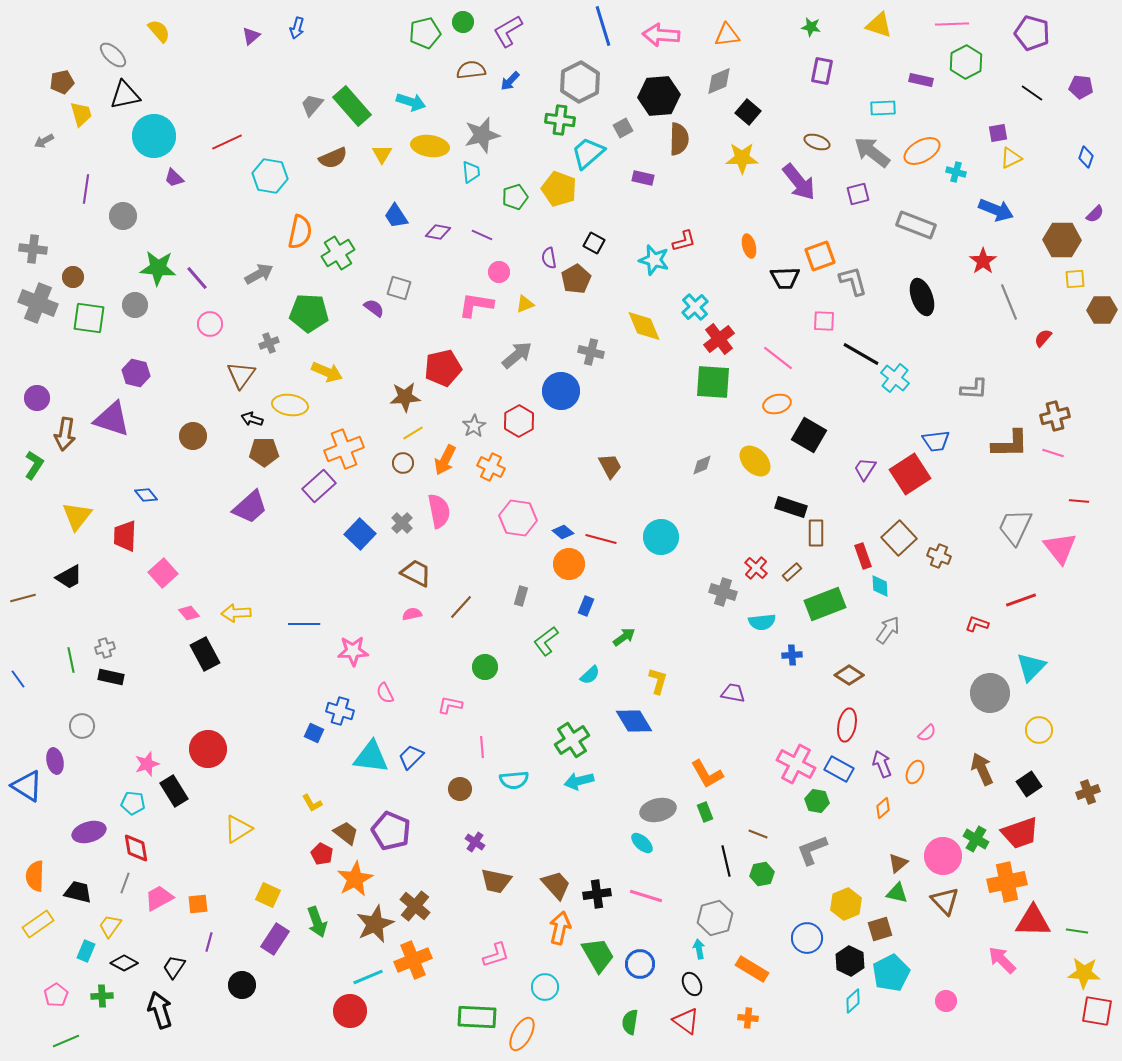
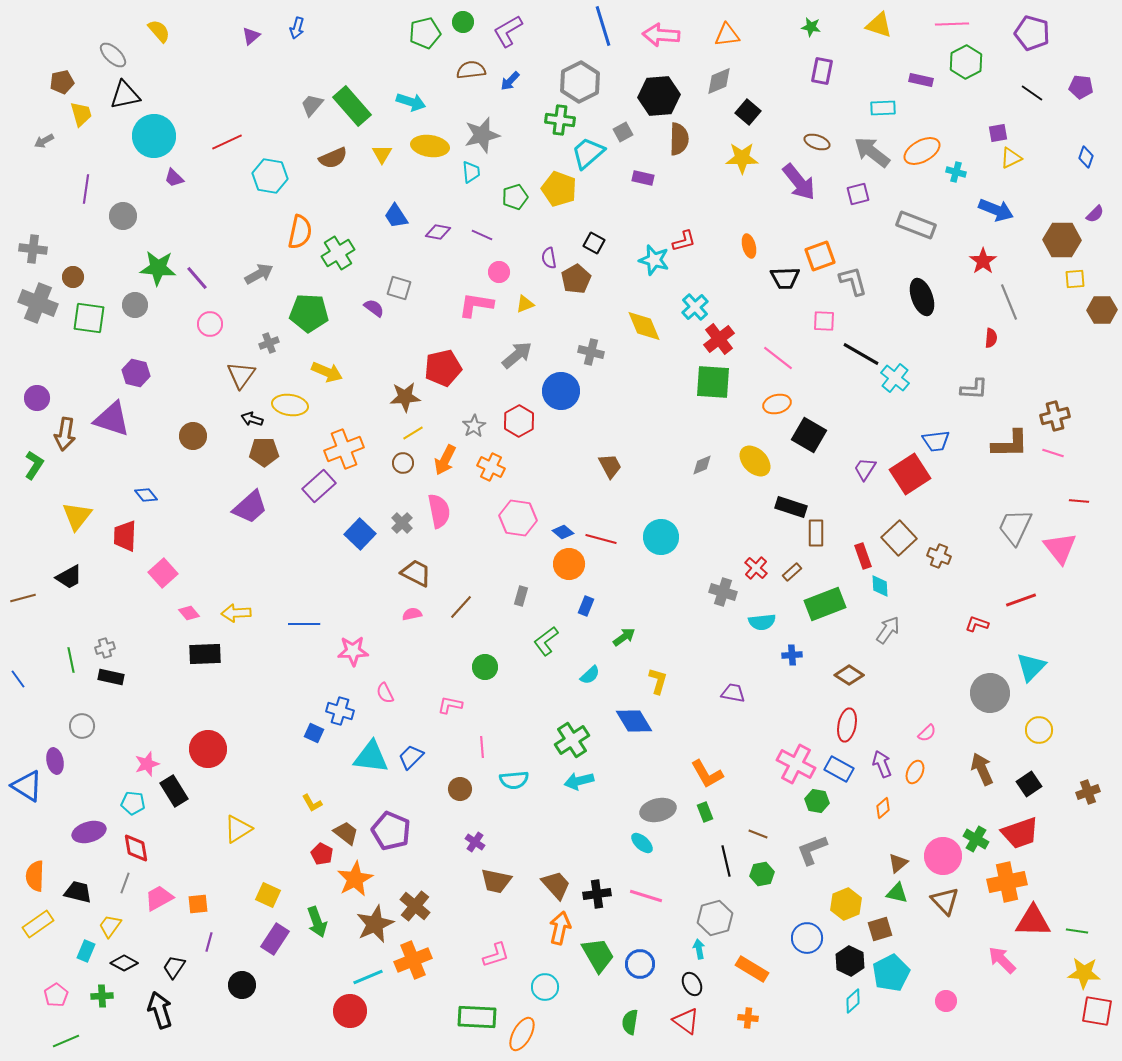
gray square at (623, 128): moved 4 px down
red semicircle at (1043, 338): moved 52 px left; rotated 144 degrees clockwise
black rectangle at (205, 654): rotated 64 degrees counterclockwise
